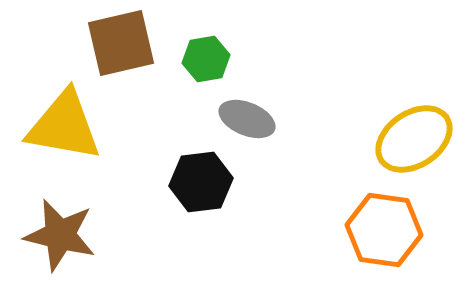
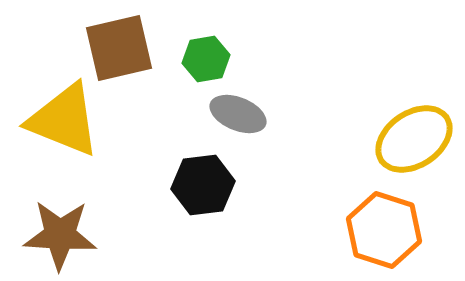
brown square: moved 2 px left, 5 px down
gray ellipse: moved 9 px left, 5 px up
yellow triangle: moved 6 px up; rotated 12 degrees clockwise
black hexagon: moved 2 px right, 3 px down
orange hexagon: rotated 10 degrees clockwise
brown star: rotated 10 degrees counterclockwise
